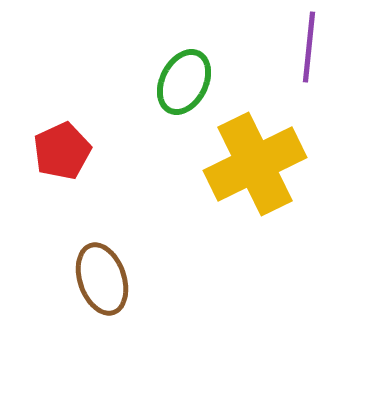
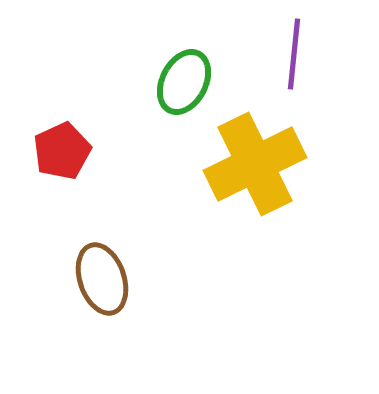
purple line: moved 15 px left, 7 px down
